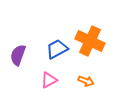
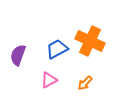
orange arrow: moved 1 px left, 2 px down; rotated 112 degrees clockwise
